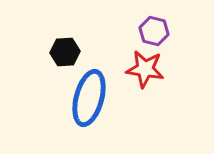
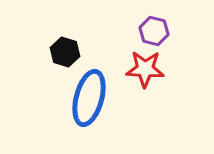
black hexagon: rotated 20 degrees clockwise
red star: rotated 6 degrees counterclockwise
